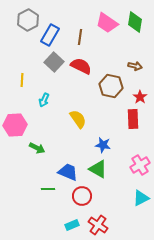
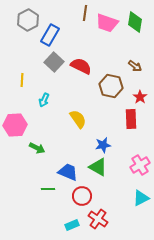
pink trapezoid: rotated 15 degrees counterclockwise
brown line: moved 5 px right, 24 px up
brown arrow: rotated 24 degrees clockwise
red rectangle: moved 2 px left
blue star: rotated 21 degrees counterclockwise
green triangle: moved 2 px up
red cross: moved 6 px up
